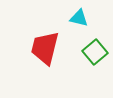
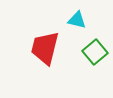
cyan triangle: moved 2 px left, 2 px down
